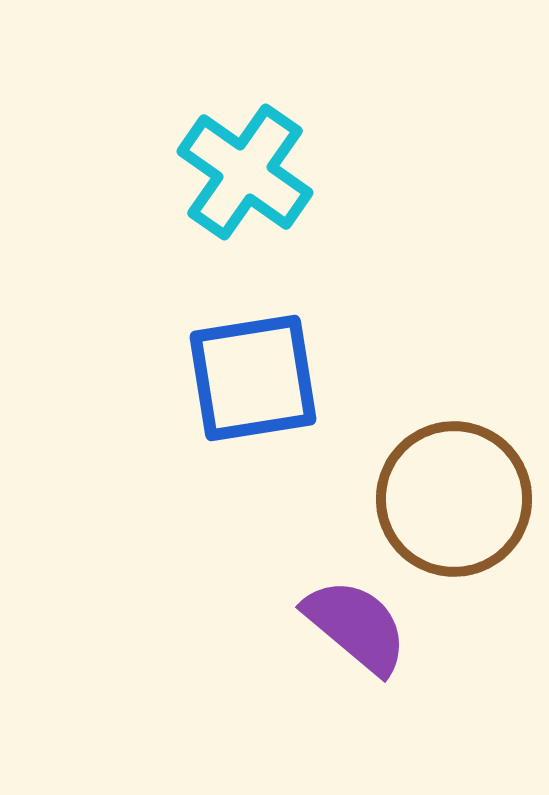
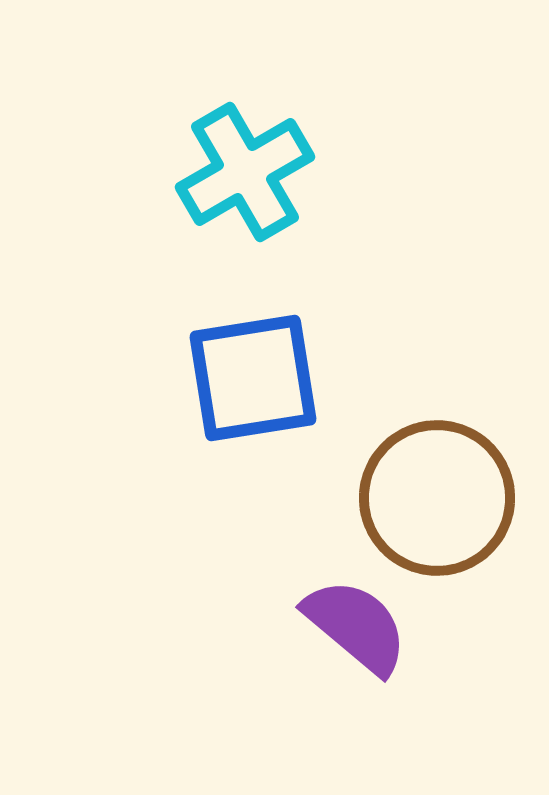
cyan cross: rotated 25 degrees clockwise
brown circle: moved 17 px left, 1 px up
